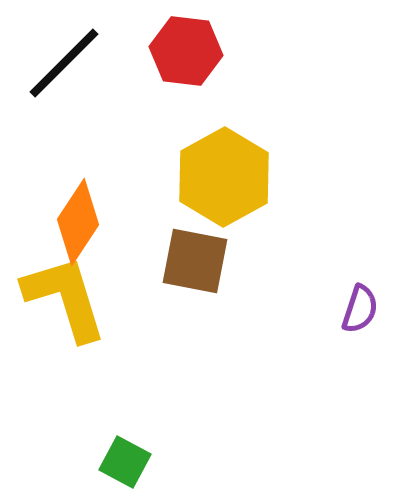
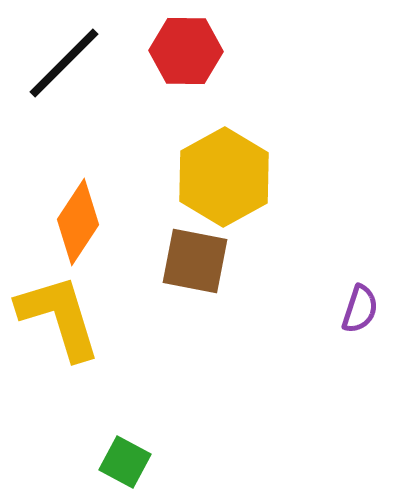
red hexagon: rotated 6 degrees counterclockwise
yellow L-shape: moved 6 px left, 19 px down
